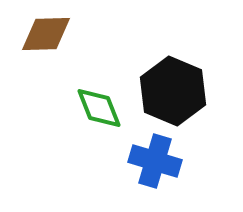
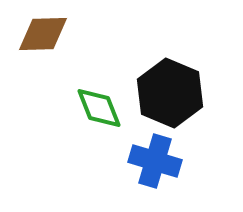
brown diamond: moved 3 px left
black hexagon: moved 3 px left, 2 px down
